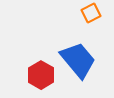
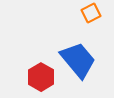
red hexagon: moved 2 px down
